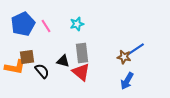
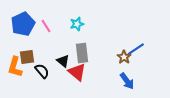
brown star: rotated 24 degrees clockwise
black triangle: rotated 24 degrees clockwise
orange L-shape: rotated 95 degrees clockwise
red triangle: moved 4 px left
blue arrow: rotated 66 degrees counterclockwise
